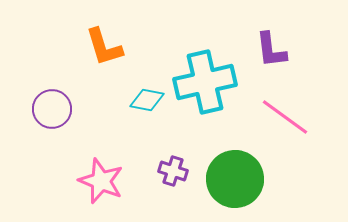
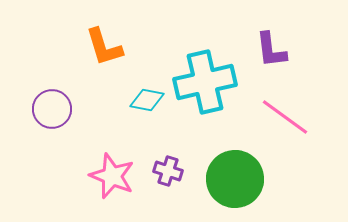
purple cross: moved 5 px left
pink star: moved 11 px right, 5 px up
